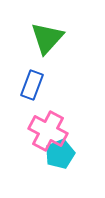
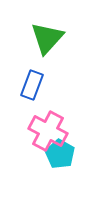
cyan pentagon: rotated 20 degrees counterclockwise
